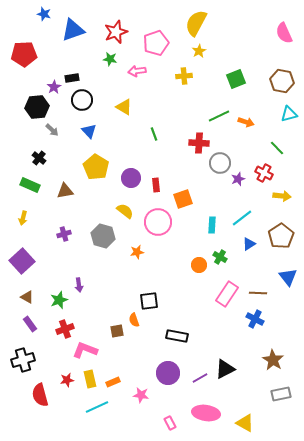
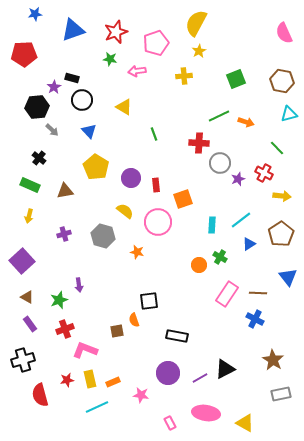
blue star at (44, 14): moved 9 px left; rotated 24 degrees counterclockwise
black rectangle at (72, 78): rotated 24 degrees clockwise
yellow arrow at (23, 218): moved 6 px right, 2 px up
cyan line at (242, 218): moved 1 px left, 2 px down
brown pentagon at (281, 236): moved 2 px up
orange star at (137, 252): rotated 24 degrees clockwise
